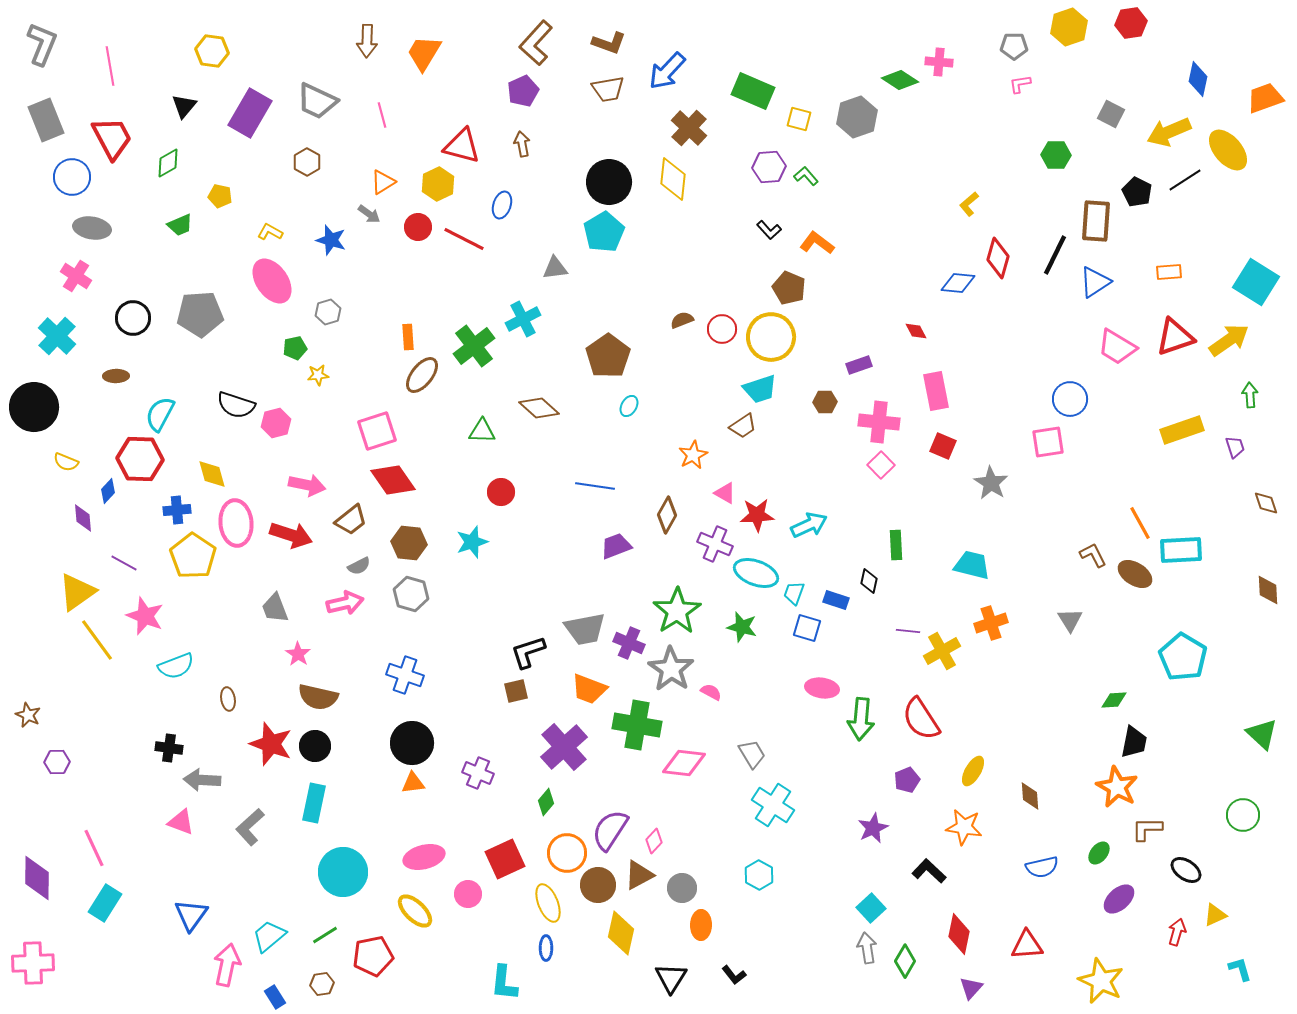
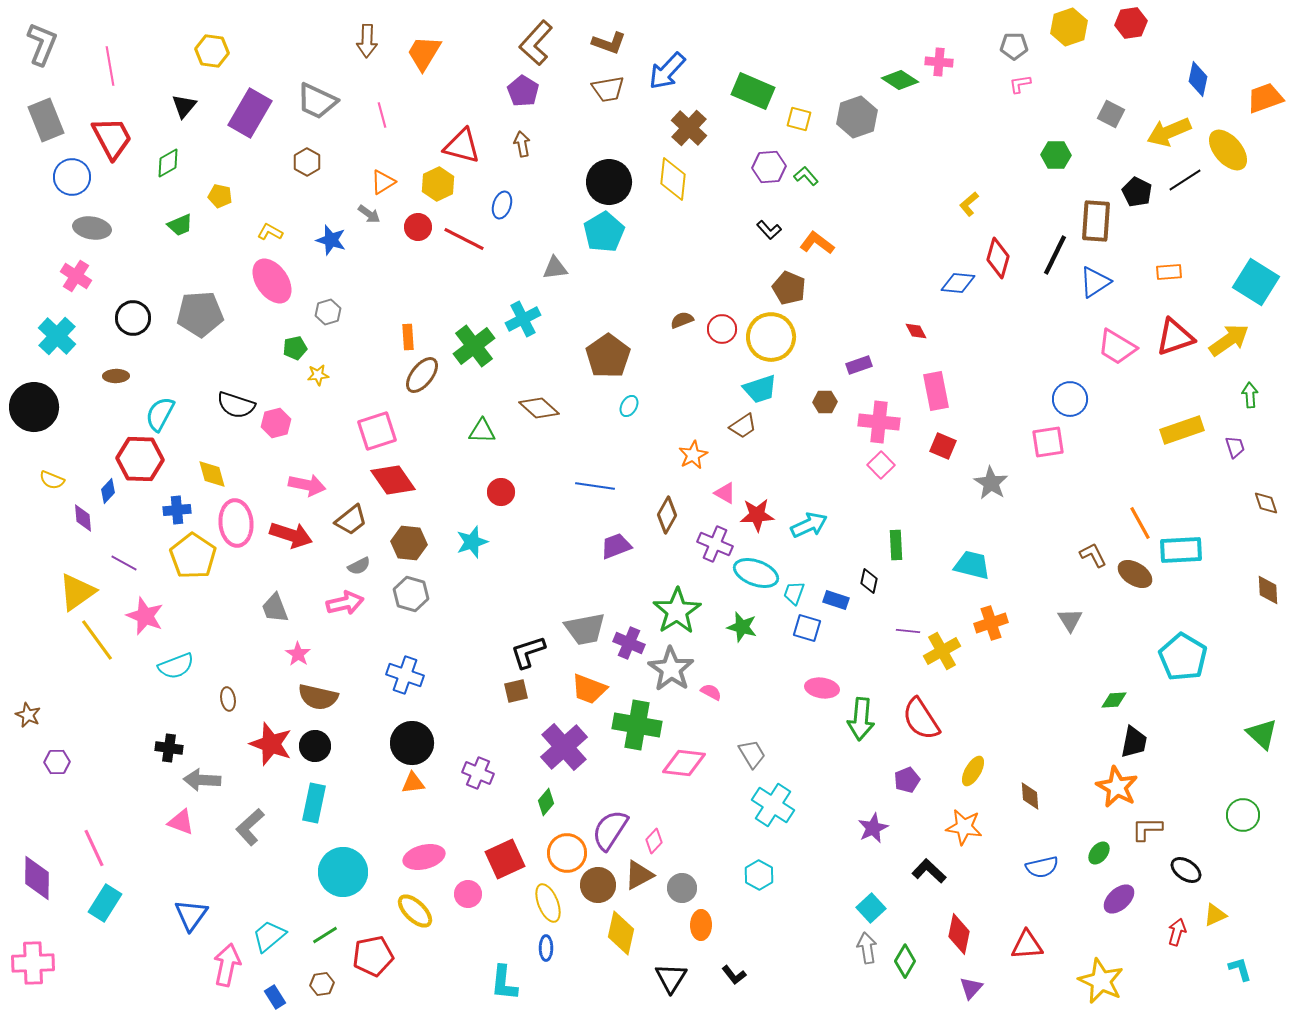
purple pentagon at (523, 91): rotated 16 degrees counterclockwise
yellow semicircle at (66, 462): moved 14 px left, 18 px down
